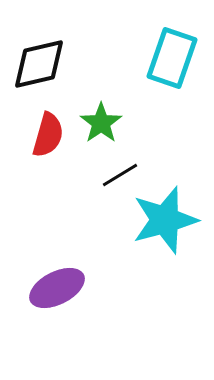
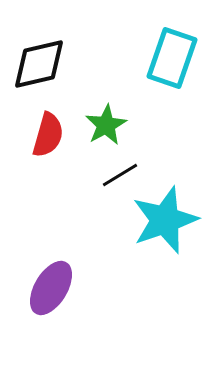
green star: moved 5 px right, 2 px down; rotated 6 degrees clockwise
cyan star: rotated 4 degrees counterclockwise
purple ellipse: moved 6 px left; rotated 32 degrees counterclockwise
